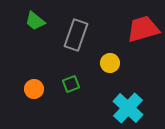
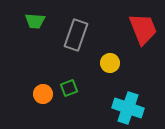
green trapezoid: rotated 35 degrees counterclockwise
red trapezoid: rotated 84 degrees clockwise
green square: moved 2 px left, 4 px down
orange circle: moved 9 px right, 5 px down
cyan cross: rotated 24 degrees counterclockwise
